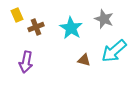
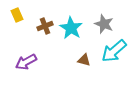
gray star: moved 5 px down
brown cross: moved 9 px right, 1 px up
purple arrow: rotated 50 degrees clockwise
